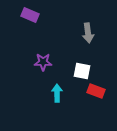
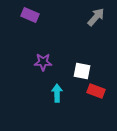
gray arrow: moved 8 px right, 16 px up; rotated 132 degrees counterclockwise
